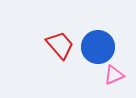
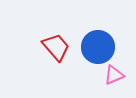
red trapezoid: moved 4 px left, 2 px down
